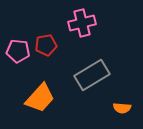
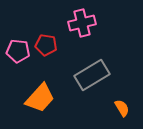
red pentagon: rotated 20 degrees clockwise
orange semicircle: rotated 126 degrees counterclockwise
